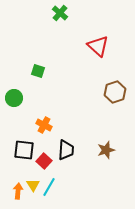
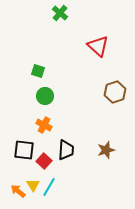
green circle: moved 31 px right, 2 px up
orange arrow: rotated 56 degrees counterclockwise
